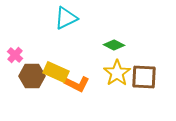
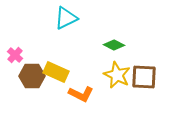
yellow star: moved 2 px down; rotated 12 degrees counterclockwise
orange L-shape: moved 4 px right, 10 px down
